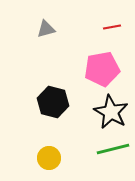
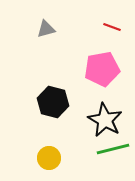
red line: rotated 30 degrees clockwise
black star: moved 6 px left, 8 px down
